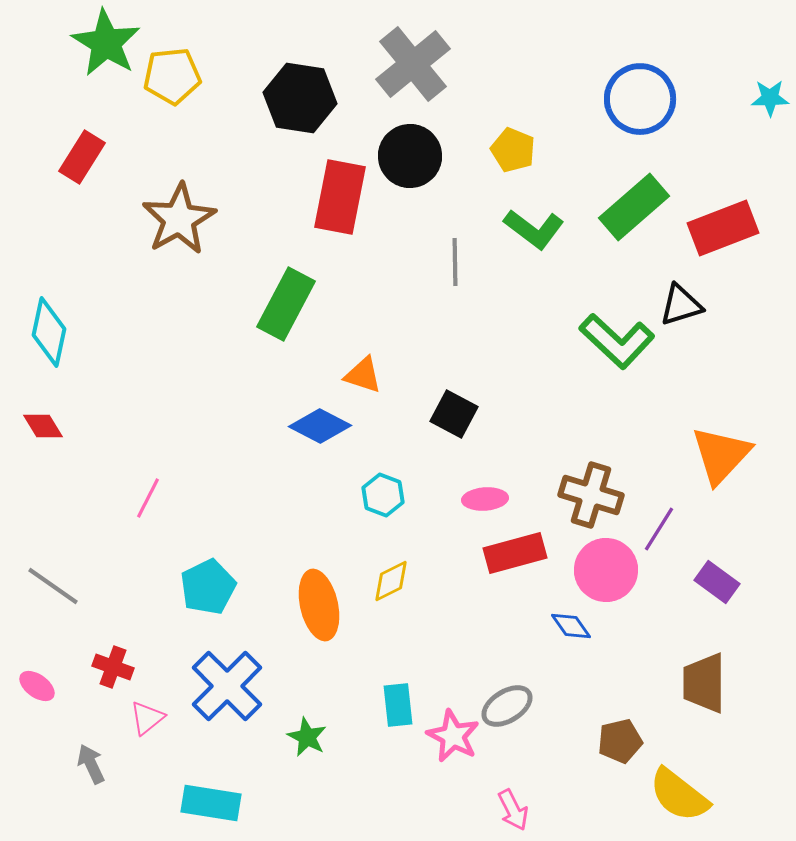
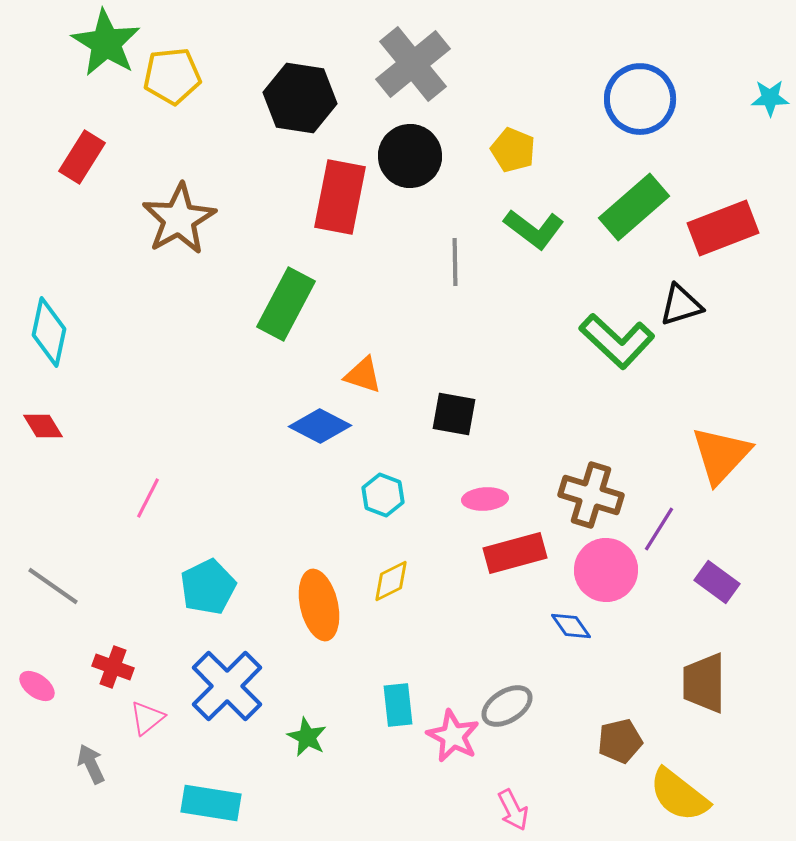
black square at (454, 414): rotated 18 degrees counterclockwise
